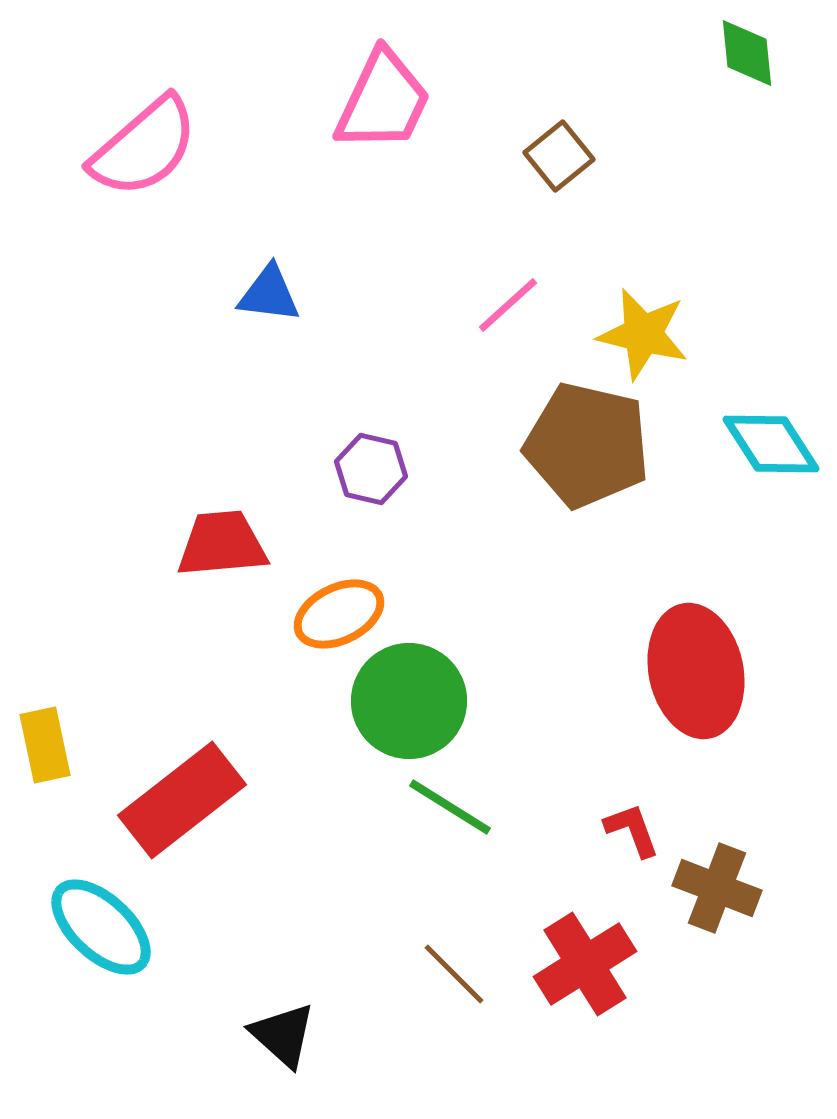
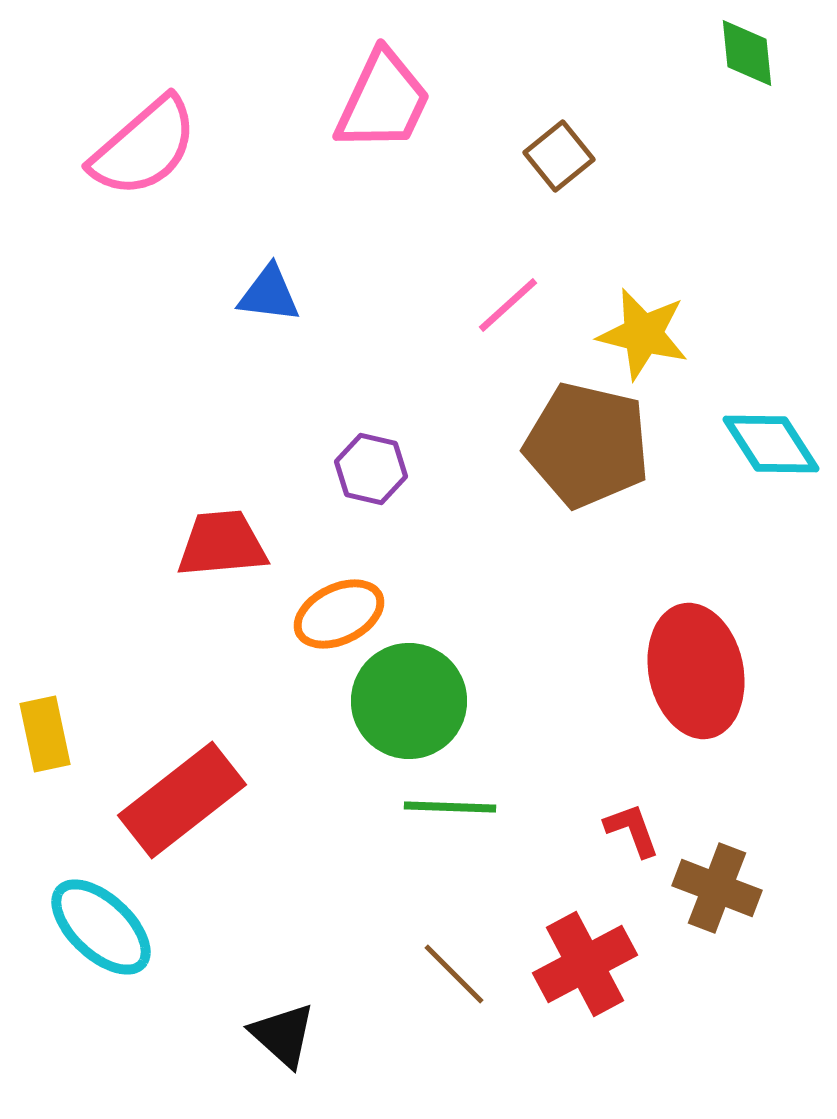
yellow rectangle: moved 11 px up
green line: rotated 30 degrees counterclockwise
red cross: rotated 4 degrees clockwise
